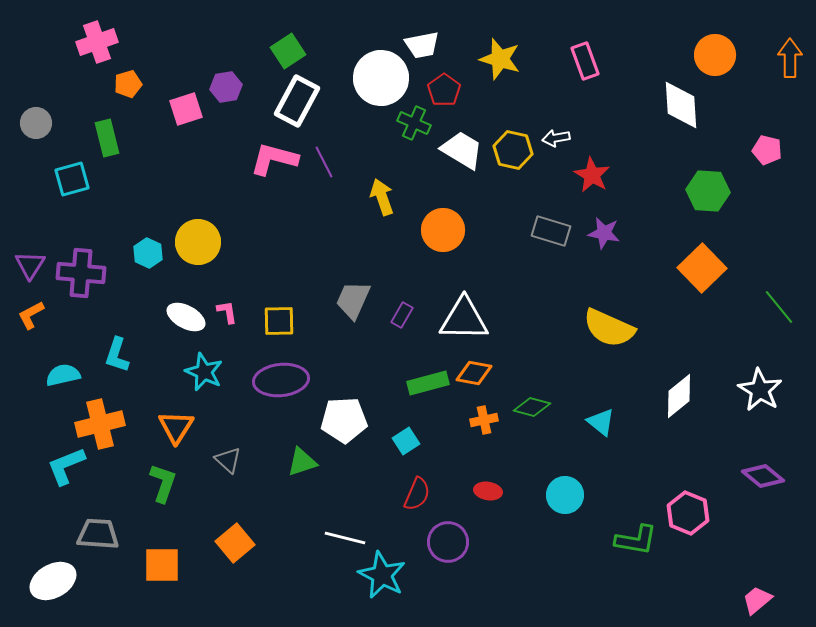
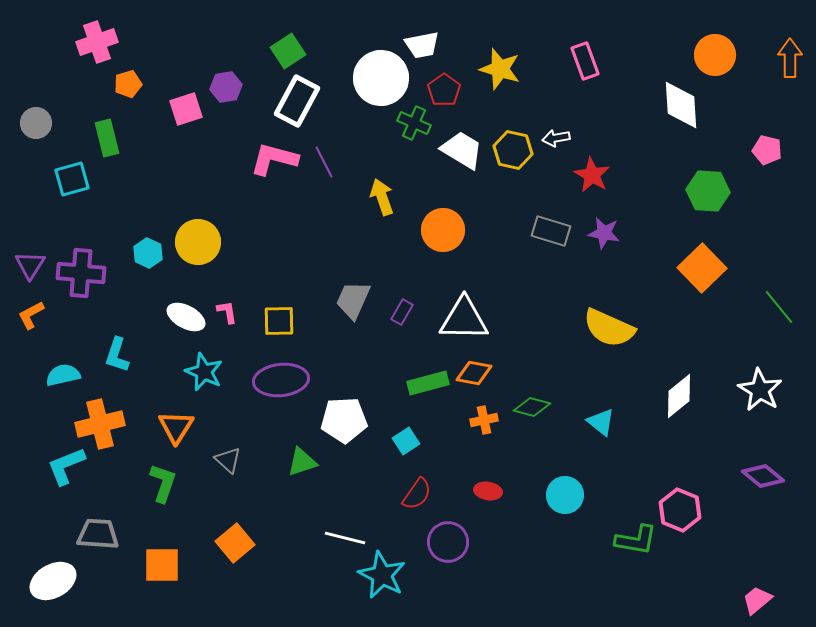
yellow star at (500, 59): moved 10 px down
purple rectangle at (402, 315): moved 3 px up
red semicircle at (417, 494): rotated 12 degrees clockwise
pink hexagon at (688, 513): moved 8 px left, 3 px up
